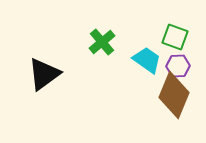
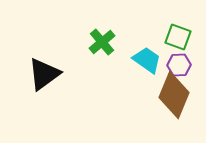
green square: moved 3 px right
purple hexagon: moved 1 px right, 1 px up
